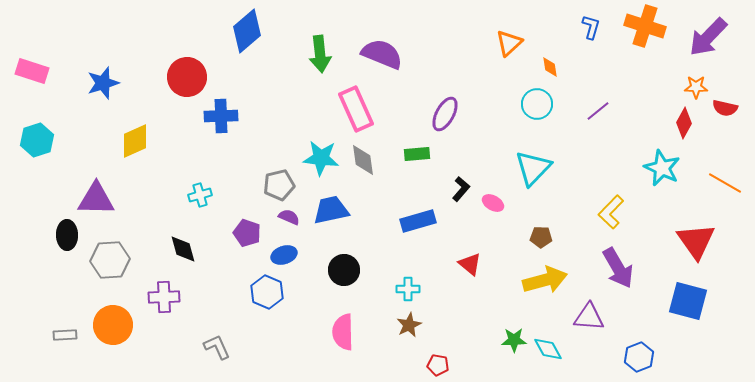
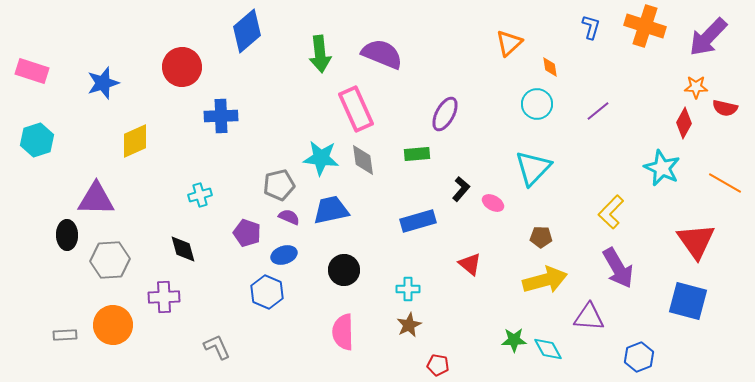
red circle at (187, 77): moved 5 px left, 10 px up
